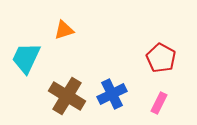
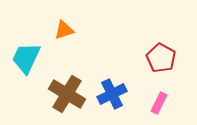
brown cross: moved 2 px up
